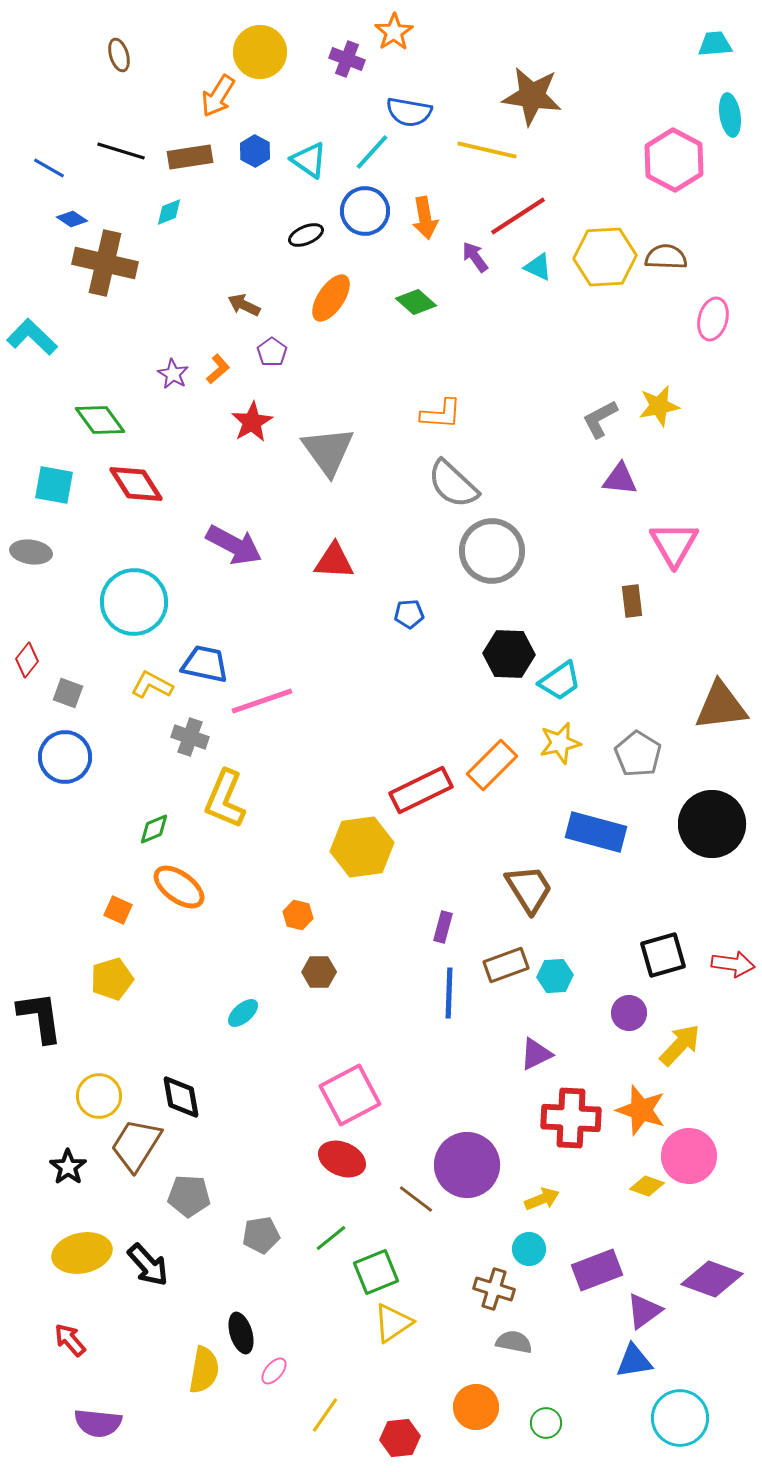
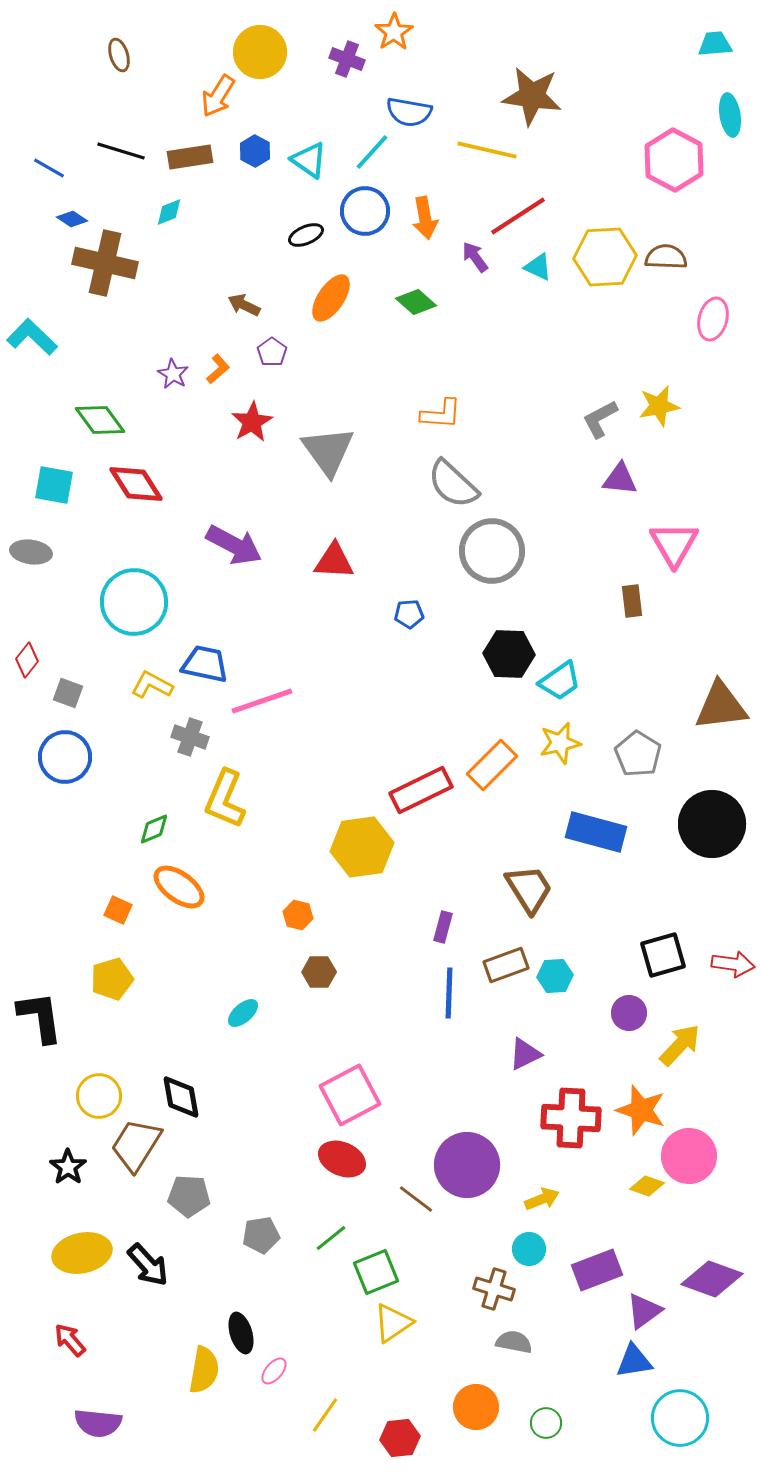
purple triangle at (536, 1054): moved 11 px left
